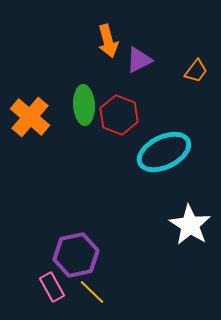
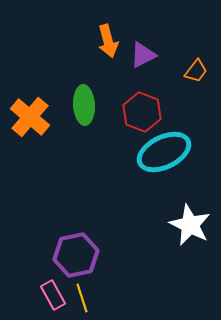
purple triangle: moved 4 px right, 5 px up
red hexagon: moved 23 px right, 3 px up
white star: rotated 6 degrees counterclockwise
pink rectangle: moved 1 px right, 8 px down
yellow line: moved 10 px left, 6 px down; rotated 28 degrees clockwise
